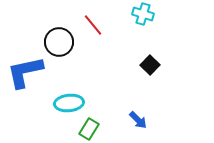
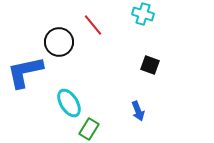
black square: rotated 24 degrees counterclockwise
cyan ellipse: rotated 64 degrees clockwise
blue arrow: moved 9 px up; rotated 24 degrees clockwise
